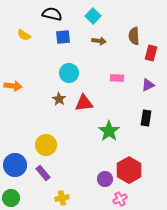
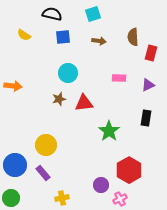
cyan square: moved 2 px up; rotated 28 degrees clockwise
brown semicircle: moved 1 px left, 1 px down
cyan circle: moved 1 px left
pink rectangle: moved 2 px right
brown star: rotated 24 degrees clockwise
purple circle: moved 4 px left, 6 px down
